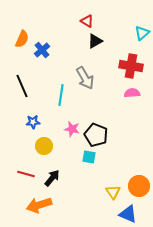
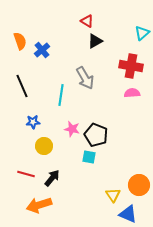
orange semicircle: moved 2 px left, 2 px down; rotated 42 degrees counterclockwise
orange circle: moved 1 px up
yellow triangle: moved 3 px down
